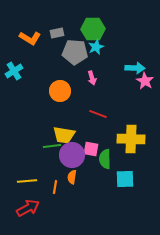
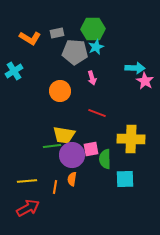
red line: moved 1 px left, 1 px up
pink square: rotated 21 degrees counterclockwise
orange semicircle: moved 2 px down
